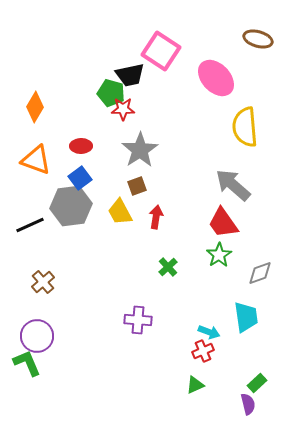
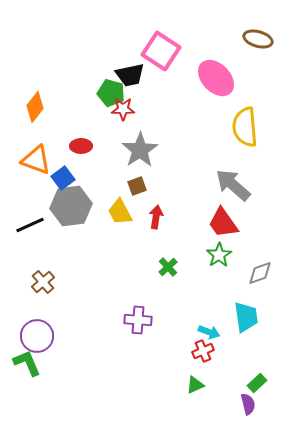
orange diamond: rotated 8 degrees clockwise
blue square: moved 17 px left
